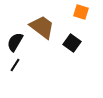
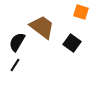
black semicircle: moved 2 px right
